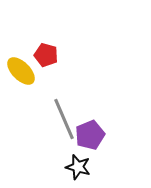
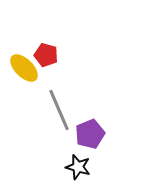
yellow ellipse: moved 3 px right, 3 px up
gray line: moved 5 px left, 9 px up
purple pentagon: moved 1 px up
